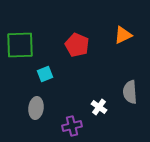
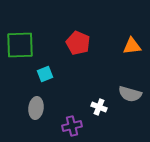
orange triangle: moved 9 px right, 11 px down; rotated 18 degrees clockwise
red pentagon: moved 1 px right, 2 px up
gray semicircle: moved 2 px down; rotated 70 degrees counterclockwise
white cross: rotated 14 degrees counterclockwise
